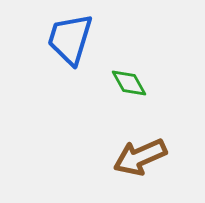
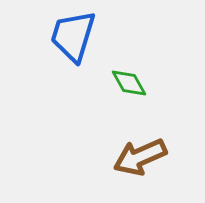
blue trapezoid: moved 3 px right, 3 px up
